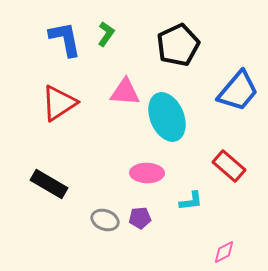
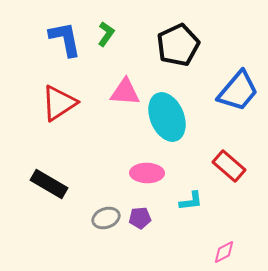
gray ellipse: moved 1 px right, 2 px up; rotated 40 degrees counterclockwise
